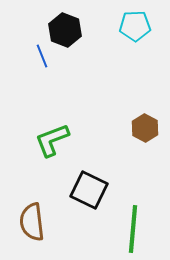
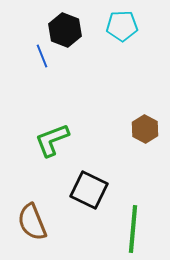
cyan pentagon: moved 13 px left
brown hexagon: moved 1 px down
brown semicircle: rotated 15 degrees counterclockwise
